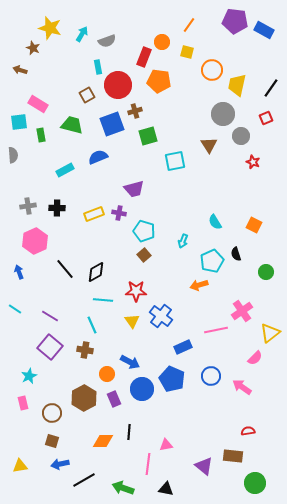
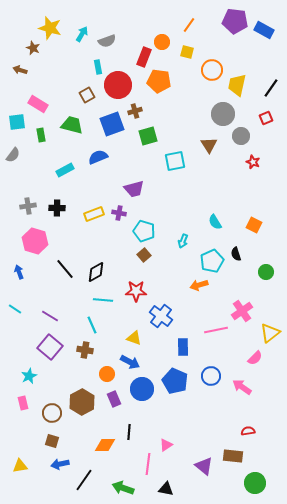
cyan square at (19, 122): moved 2 px left
gray semicircle at (13, 155): rotated 42 degrees clockwise
pink hexagon at (35, 241): rotated 20 degrees counterclockwise
yellow triangle at (132, 321): moved 2 px right, 17 px down; rotated 35 degrees counterclockwise
blue rectangle at (183, 347): rotated 66 degrees counterclockwise
blue pentagon at (172, 379): moved 3 px right, 2 px down
brown hexagon at (84, 398): moved 2 px left, 4 px down
orange diamond at (103, 441): moved 2 px right, 4 px down
pink triangle at (166, 445): rotated 24 degrees counterclockwise
black line at (84, 480): rotated 25 degrees counterclockwise
